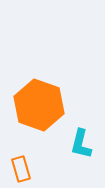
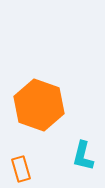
cyan L-shape: moved 2 px right, 12 px down
